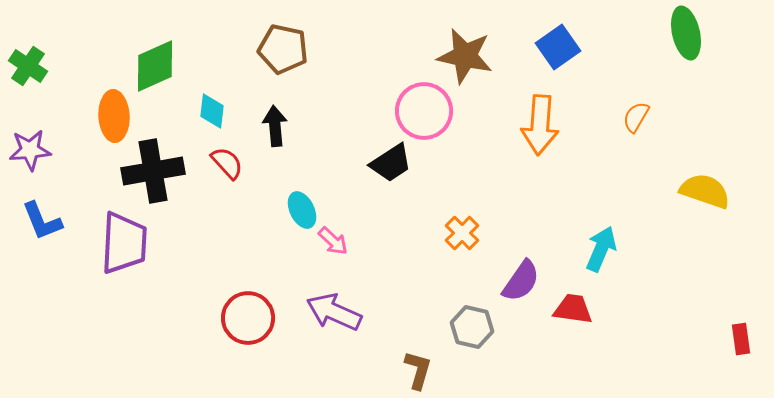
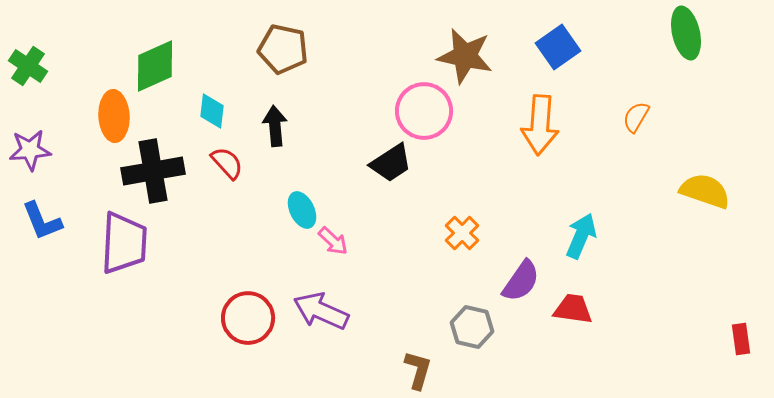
cyan arrow: moved 20 px left, 13 px up
purple arrow: moved 13 px left, 1 px up
